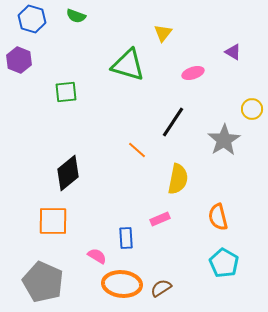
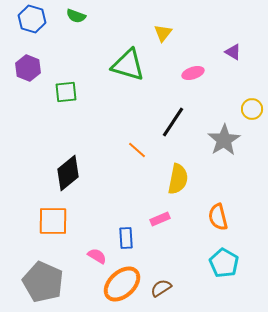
purple hexagon: moved 9 px right, 8 px down
orange ellipse: rotated 48 degrees counterclockwise
